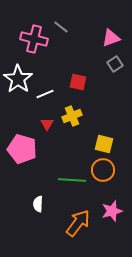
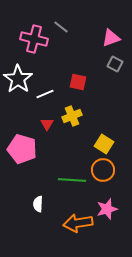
gray square: rotated 28 degrees counterclockwise
yellow square: rotated 18 degrees clockwise
pink star: moved 5 px left, 2 px up
orange arrow: rotated 136 degrees counterclockwise
